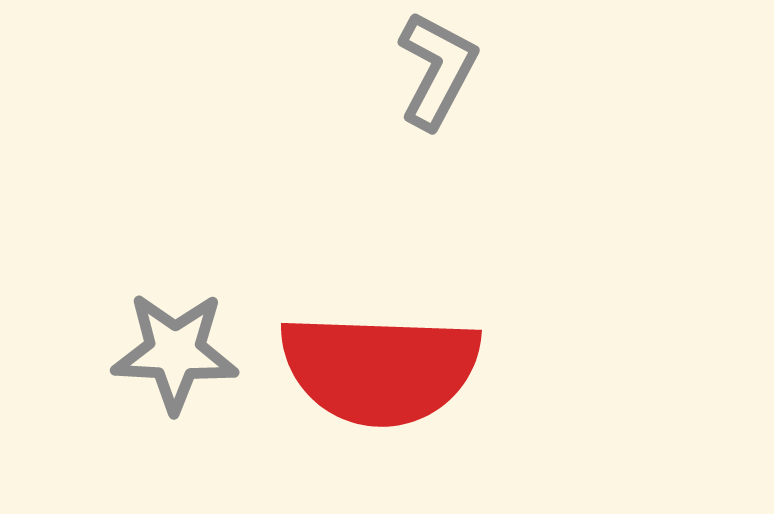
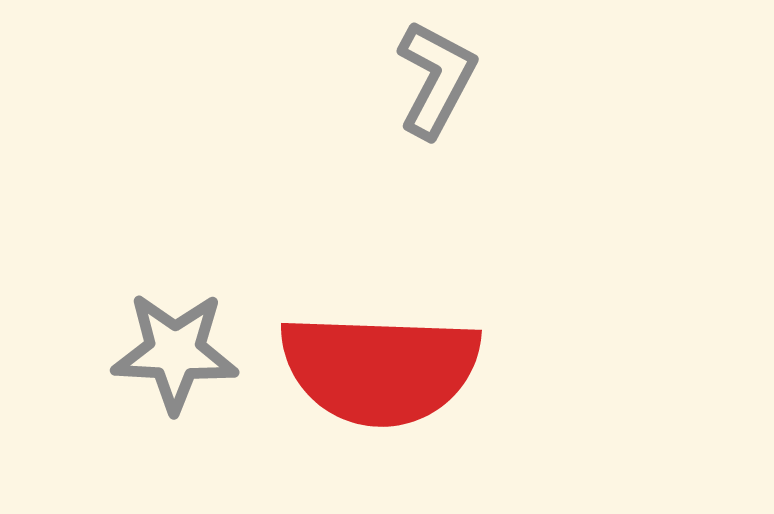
gray L-shape: moved 1 px left, 9 px down
